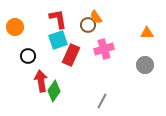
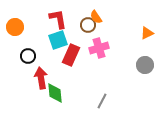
orange triangle: rotated 24 degrees counterclockwise
pink cross: moved 5 px left, 1 px up
red arrow: moved 3 px up
green diamond: moved 1 px right, 2 px down; rotated 40 degrees counterclockwise
